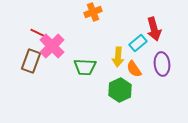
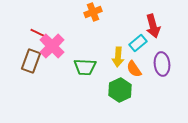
red arrow: moved 1 px left, 3 px up
